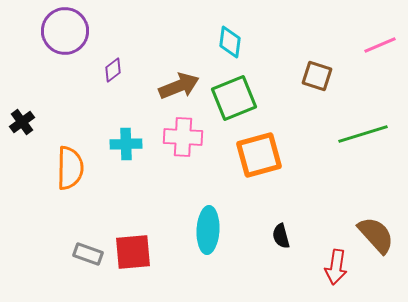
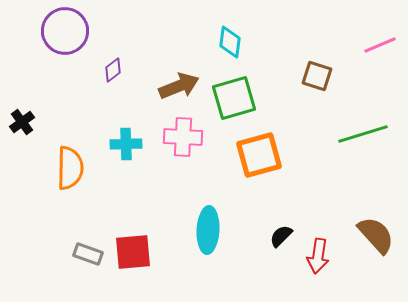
green square: rotated 6 degrees clockwise
black semicircle: rotated 60 degrees clockwise
red arrow: moved 18 px left, 11 px up
